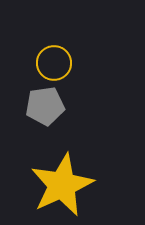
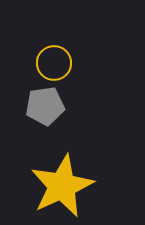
yellow star: moved 1 px down
